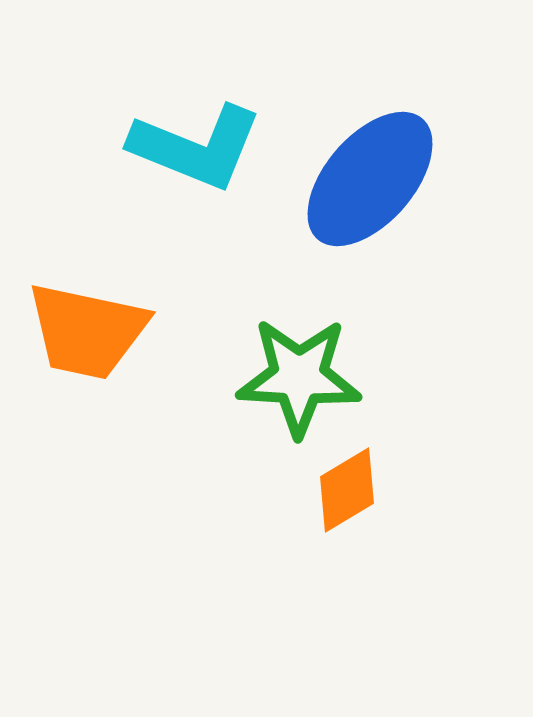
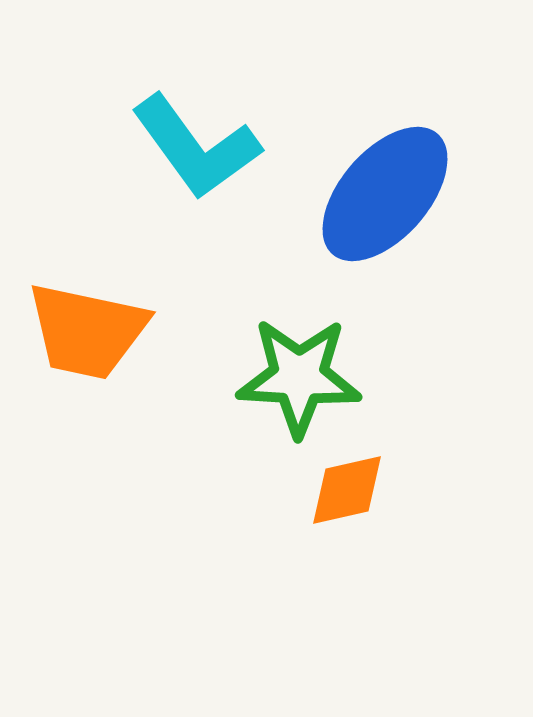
cyan L-shape: rotated 32 degrees clockwise
blue ellipse: moved 15 px right, 15 px down
orange diamond: rotated 18 degrees clockwise
